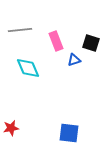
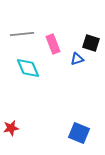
gray line: moved 2 px right, 4 px down
pink rectangle: moved 3 px left, 3 px down
blue triangle: moved 3 px right, 1 px up
blue square: moved 10 px right; rotated 15 degrees clockwise
